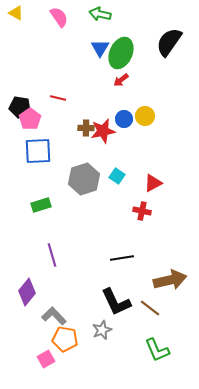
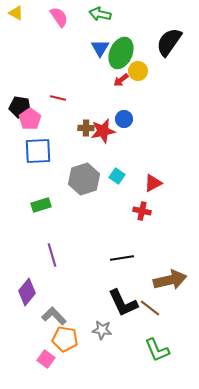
yellow circle: moved 7 px left, 45 px up
black L-shape: moved 7 px right, 1 px down
gray star: rotated 30 degrees clockwise
pink square: rotated 24 degrees counterclockwise
